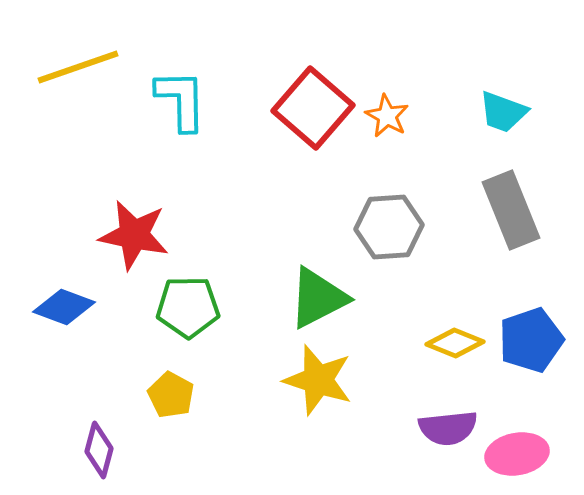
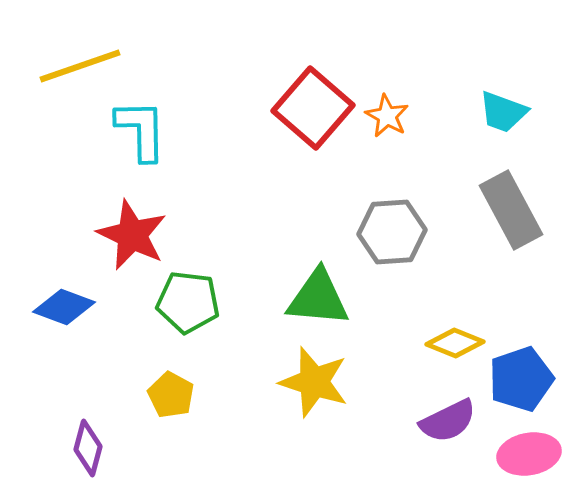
yellow line: moved 2 px right, 1 px up
cyan L-shape: moved 40 px left, 30 px down
gray rectangle: rotated 6 degrees counterclockwise
gray hexagon: moved 3 px right, 5 px down
red star: moved 2 px left; rotated 14 degrees clockwise
green triangle: rotated 32 degrees clockwise
green pentagon: moved 5 px up; rotated 8 degrees clockwise
blue pentagon: moved 10 px left, 39 px down
yellow star: moved 4 px left, 2 px down
purple semicircle: moved 7 px up; rotated 20 degrees counterclockwise
purple diamond: moved 11 px left, 2 px up
pink ellipse: moved 12 px right
